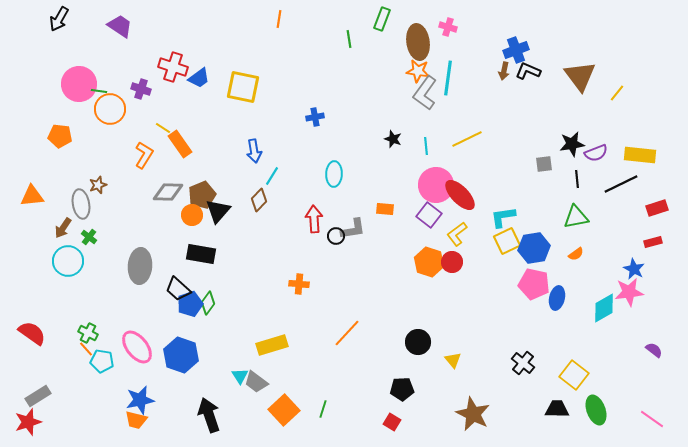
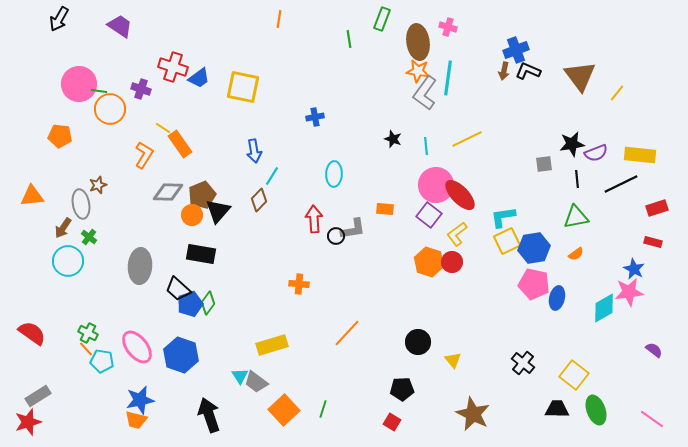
red rectangle at (653, 242): rotated 30 degrees clockwise
